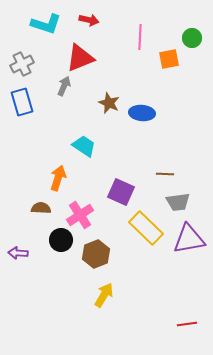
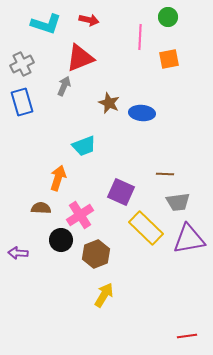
green circle: moved 24 px left, 21 px up
cyan trapezoid: rotated 125 degrees clockwise
red line: moved 12 px down
